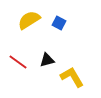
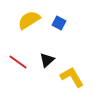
black triangle: rotated 28 degrees counterclockwise
